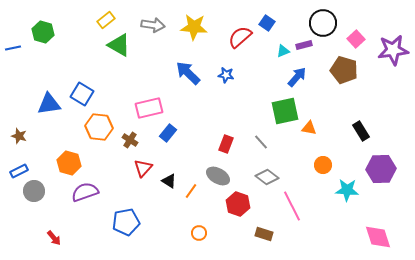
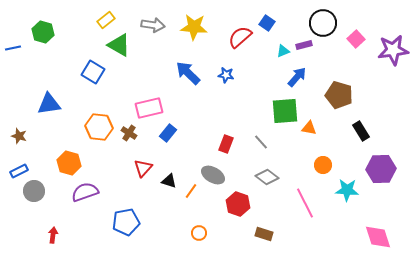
brown pentagon at (344, 70): moved 5 px left, 25 px down
blue square at (82, 94): moved 11 px right, 22 px up
green square at (285, 111): rotated 8 degrees clockwise
brown cross at (130, 140): moved 1 px left, 7 px up
gray ellipse at (218, 176): moved 5 px left, 1 px up
black triangle at (169, 181): rotated 14 degrees counterclockwise
pink line at (292, 206): moved 13 px right, 3 px up
red arrow at (54, 238): moved 1 px left, 3 px up; rotated 133 degrees counterclockwise
